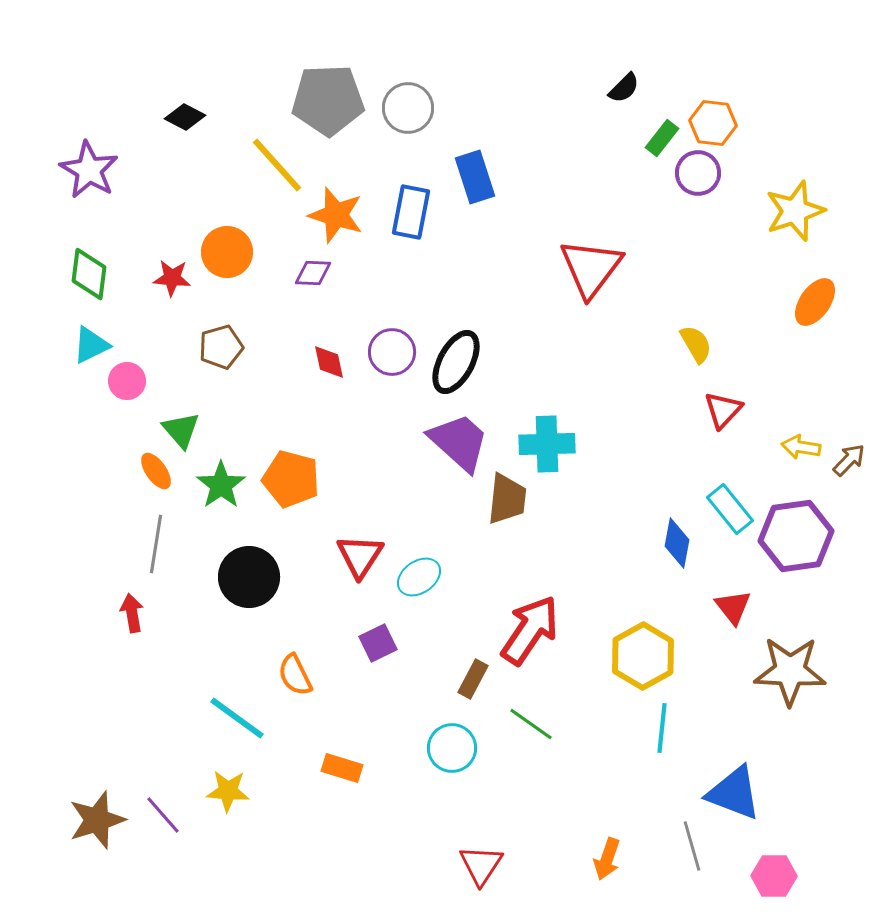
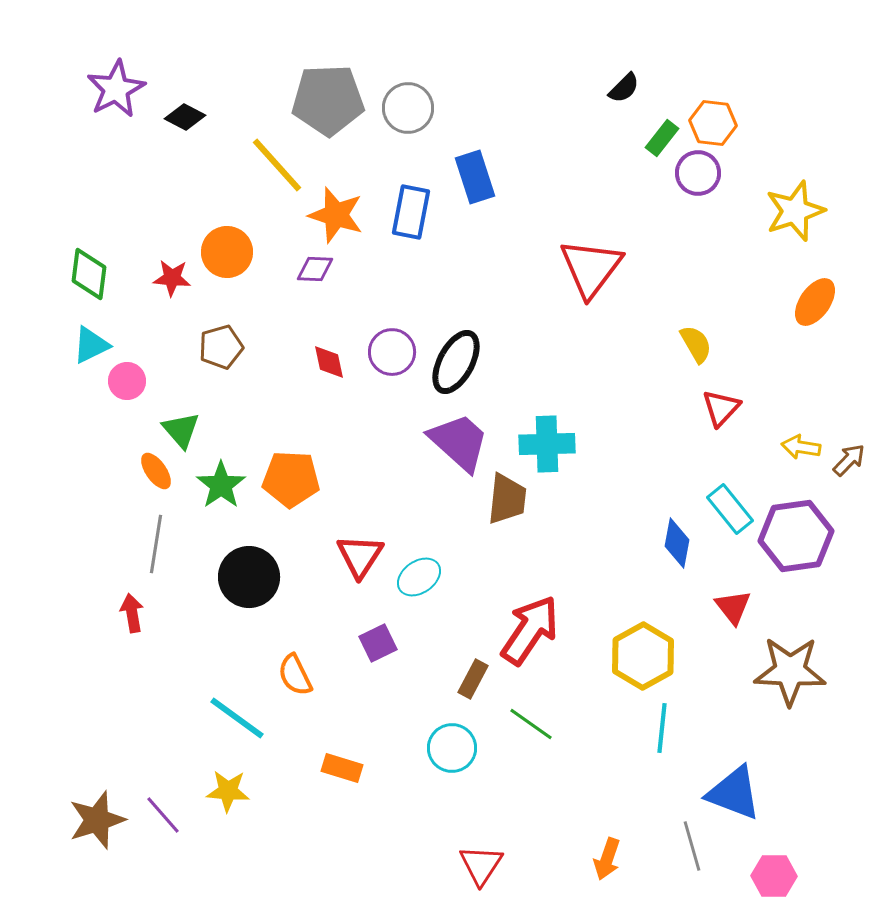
purple star at (89, 170): moved 27 px right, 81 px up; rotated 14 degrees clockwise
purple diamond at (313, 273): moved 2 px right, 4 px up
red triangle at (723, 410): moved 2 px left, 2 px up
orange pentagon at (291, 479): rotated 12 degrees counterclockwise
